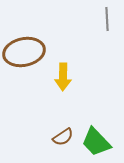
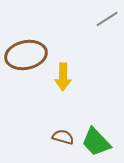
gray line: rotated 60 degrees clockwise
brown ellipse: moved 2 px right, 3 px down
brown semicircle: rotated 130 degrees counterclockwise
